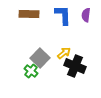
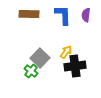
yellow arrow: moved 2 px right, 1 px up; rotated 16 degrees counterclockwise
black cross: rotated 30 degrees counterclockwise
